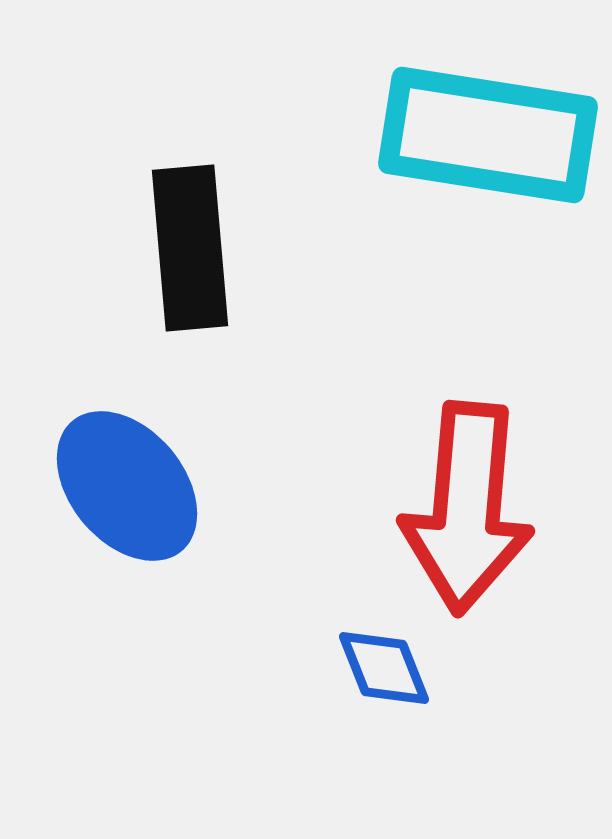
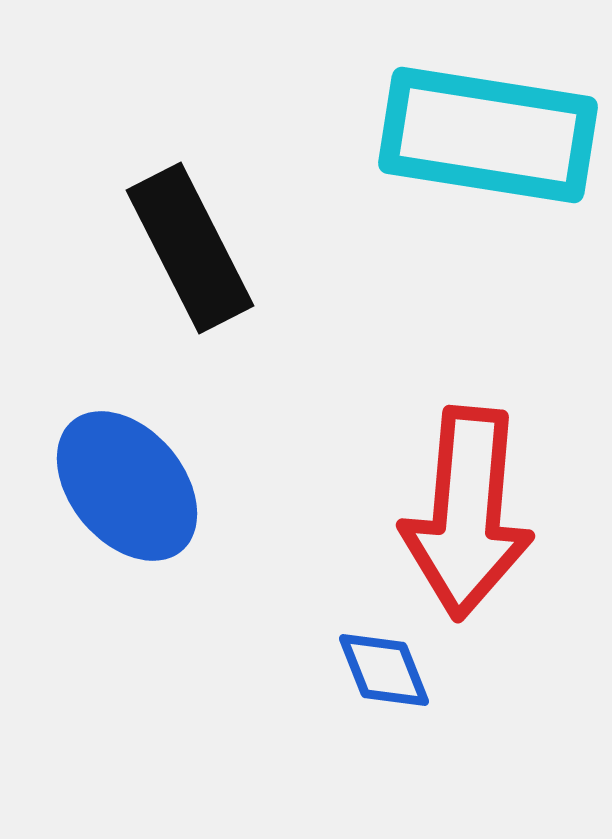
black rectangle: rotated 22 degrees counterclockwise
red arrow: moved 5 px down
blue diamond: moved 2 px down
